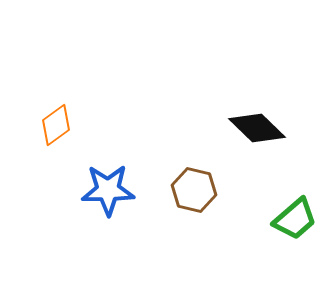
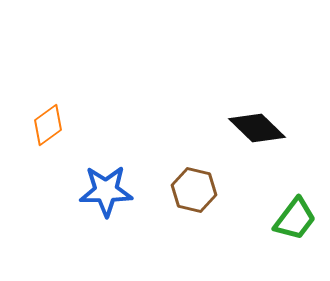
orange diamond: moved 8 px left
blue star: moved 2 px left, 1 px down
green trapezoid: rotated 12 degrees counterclockwise
